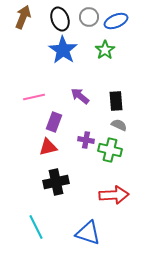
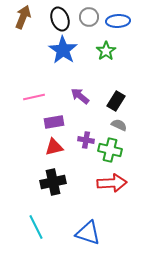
blue ellipse: moved 2 px right; rotated 20 degrees clockwise
green star: moved 1 px right, 1 px down
black rectangle: rotated 36 degrees clockwise
purple rectangle: rotated 60 degrees clockwise
red triangle: moved 6 px right
black cross: moved 3 px left
red arrow: moved 2 px left, 12 px up
